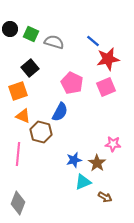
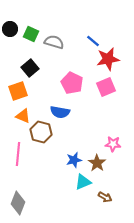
blue semicircle: rotated 72 degrees clockwise
